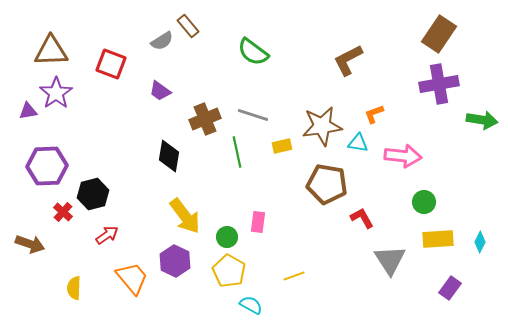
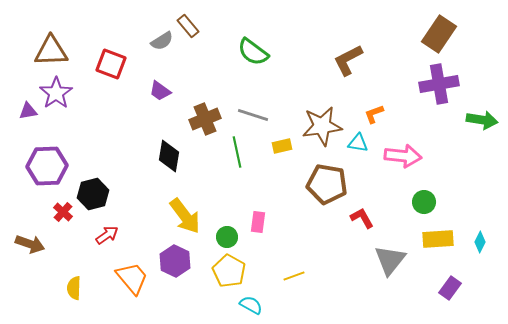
gray triangle at (390, 260): rotated 12 degrees clockwise
